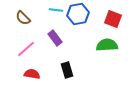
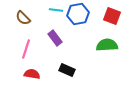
red square: moved 1 px left, 3 px up
pink line: rotated 30 degrees counterclockwise
black rectangle: rotated 49 degrees counterclockwise
